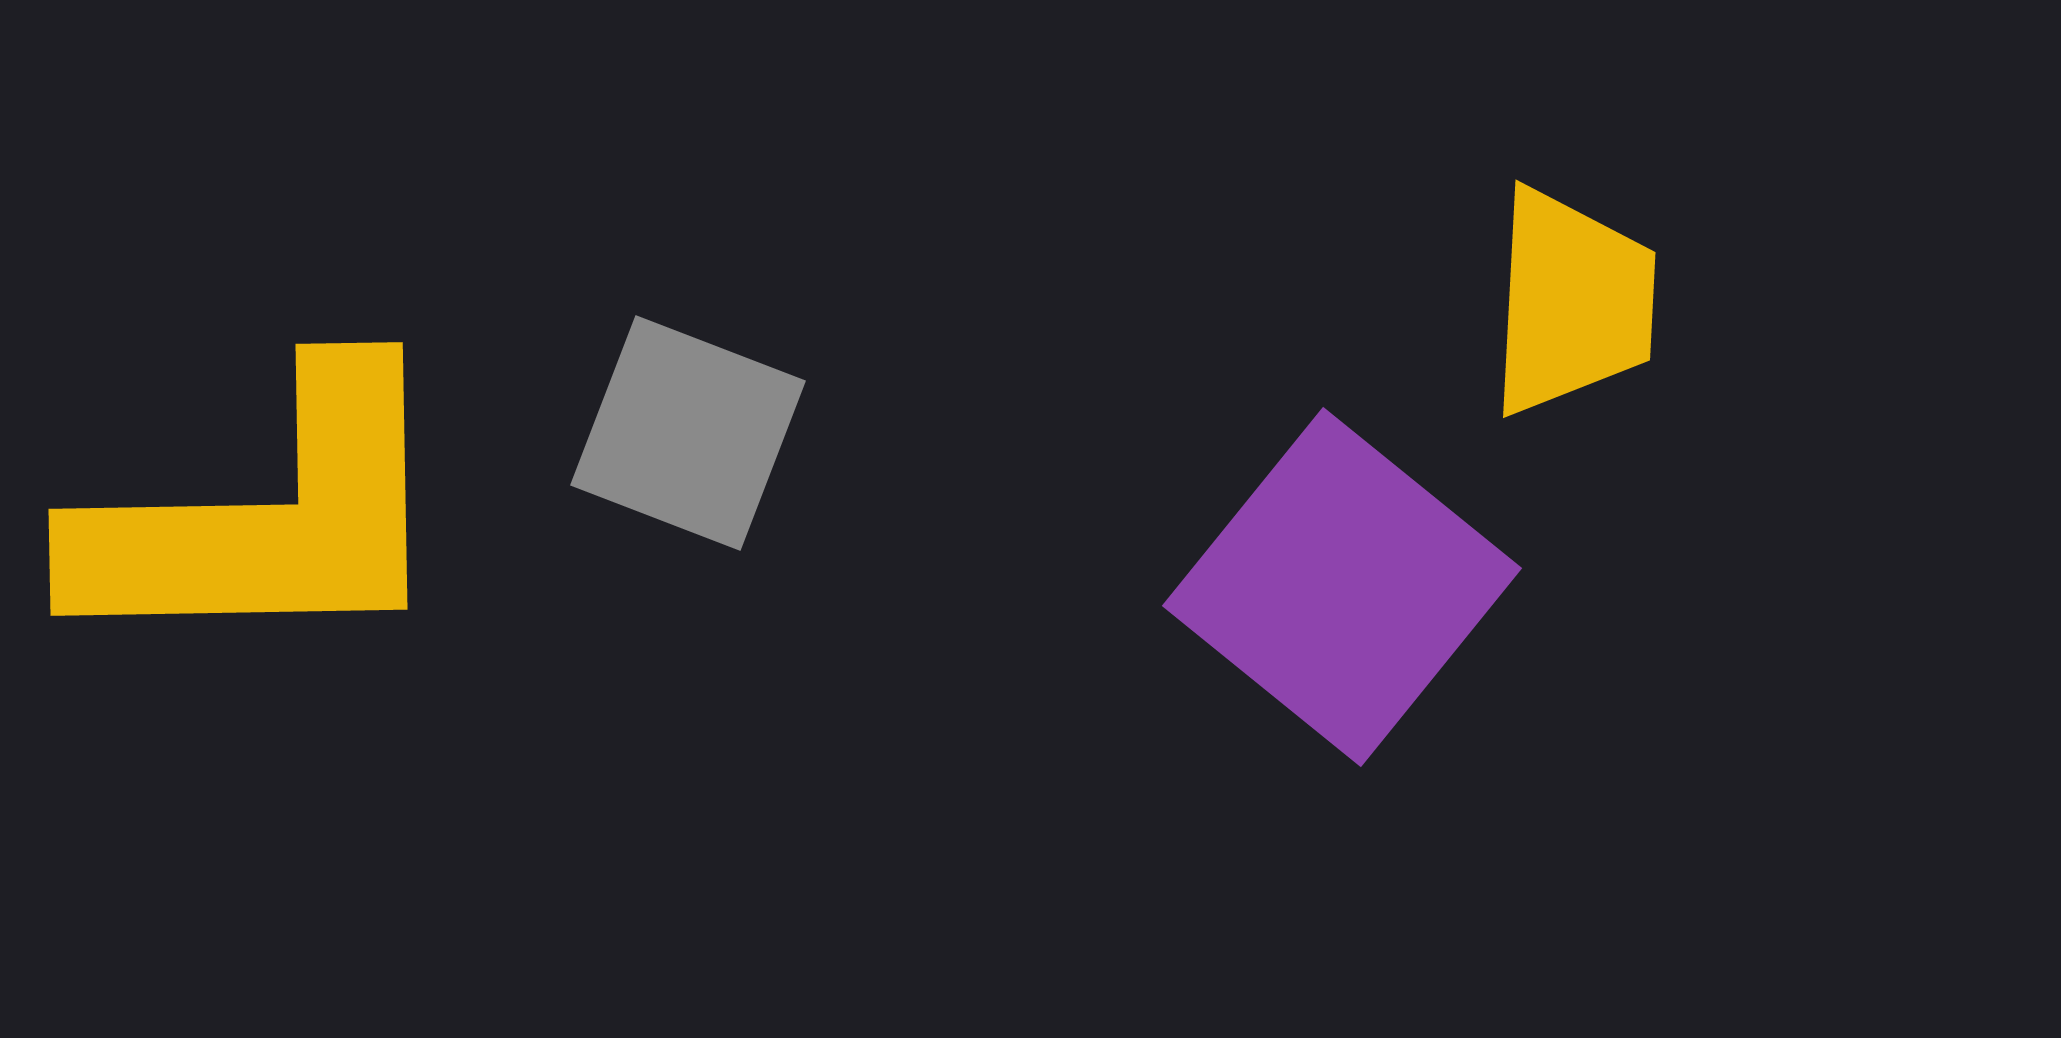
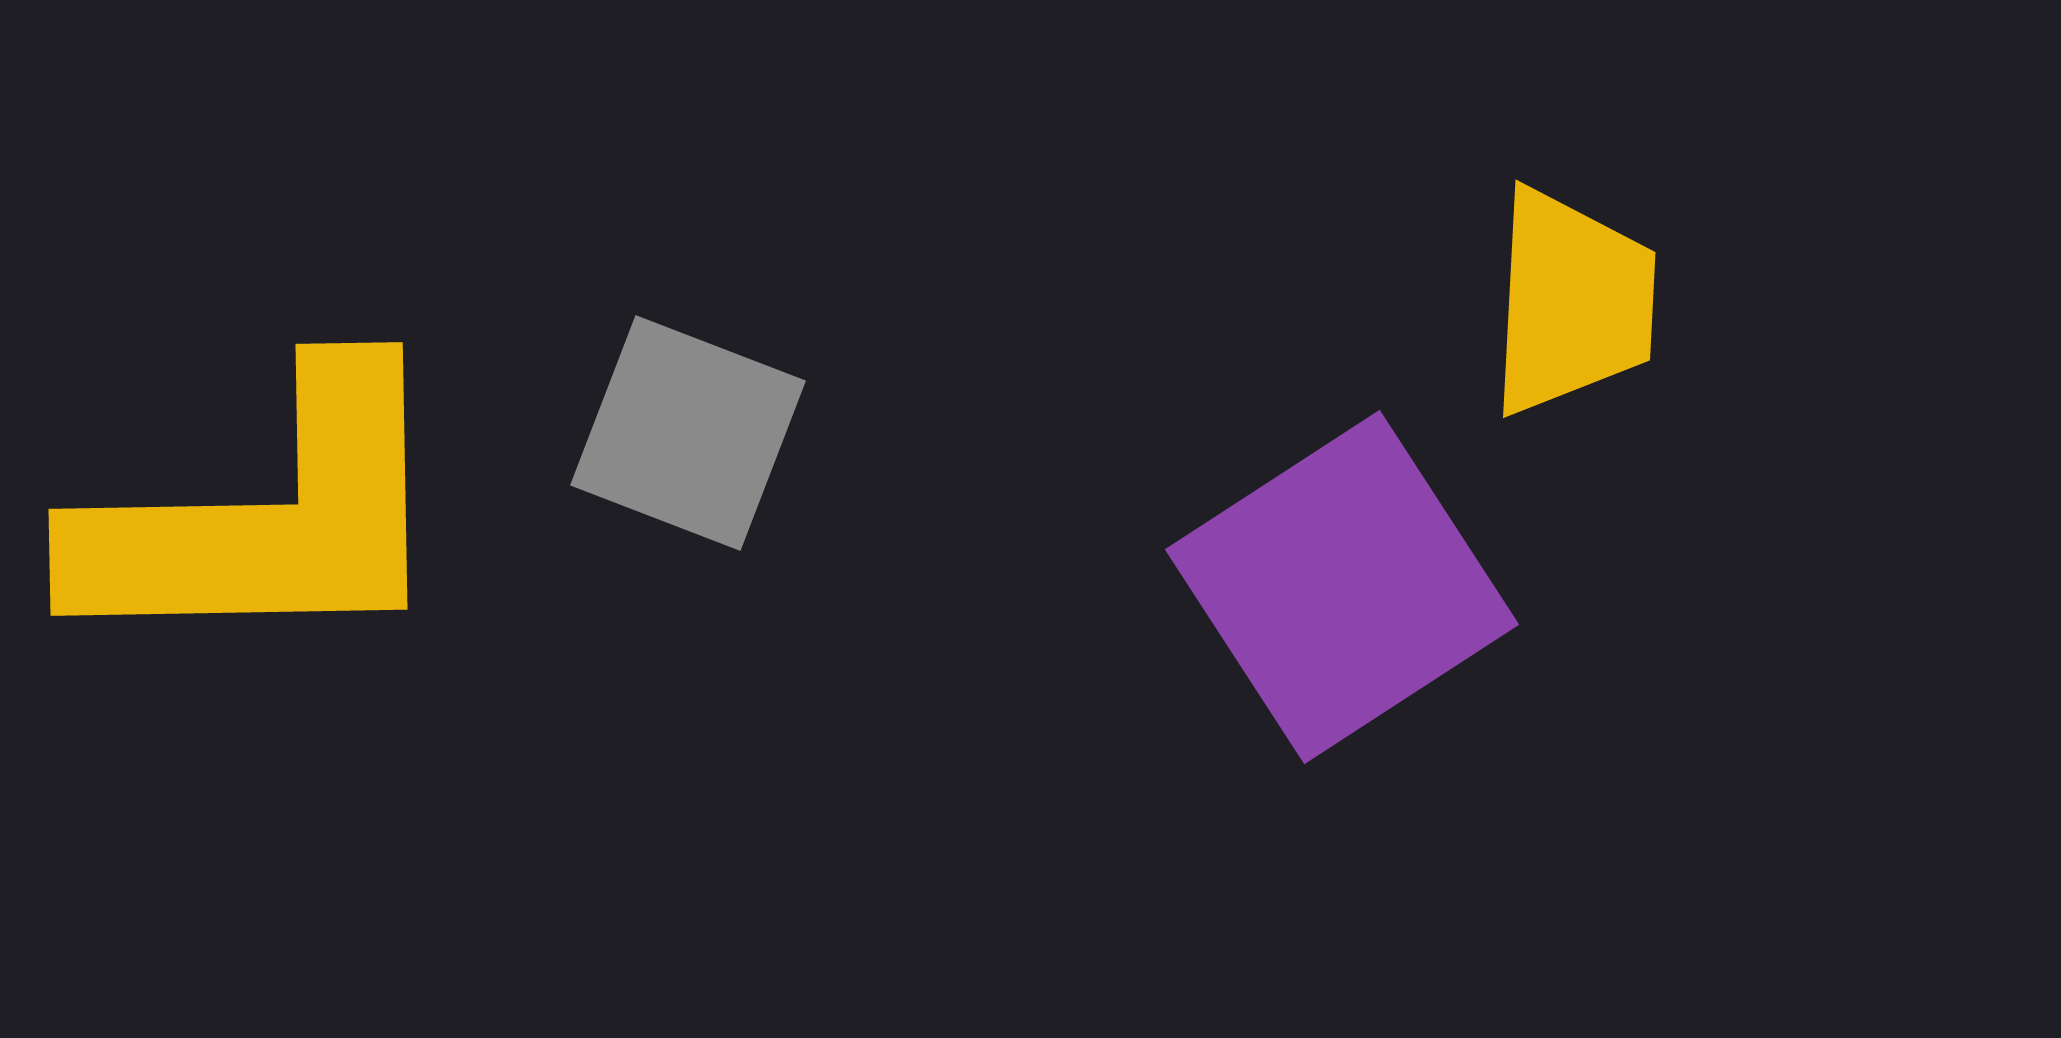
purple square: rotated 18 degrees clockwise
